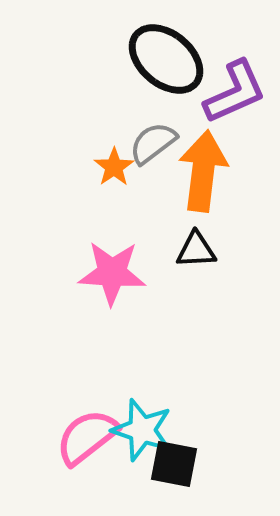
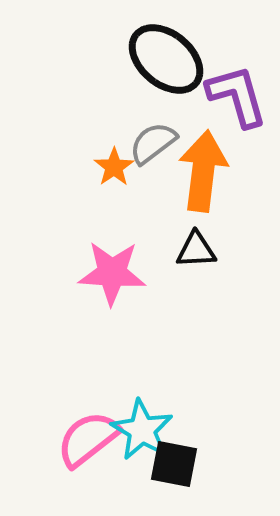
purple L-shape: moved 2 px right, 4 px down; rotated 82 degrees counterclockwise
cyan star: rotated 12 degrees clockwise
pink semicircle: moved 1 px right, 2 px down
